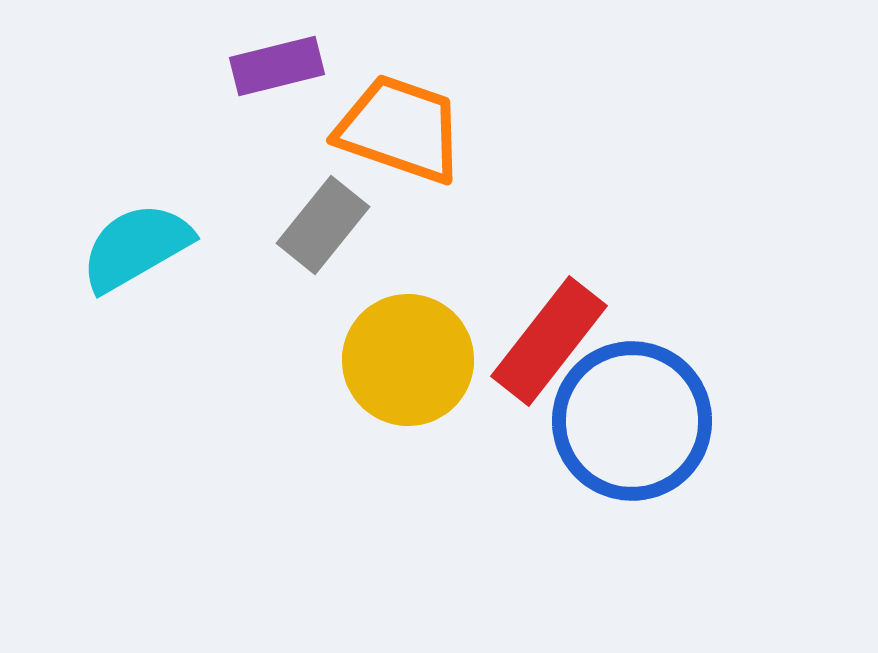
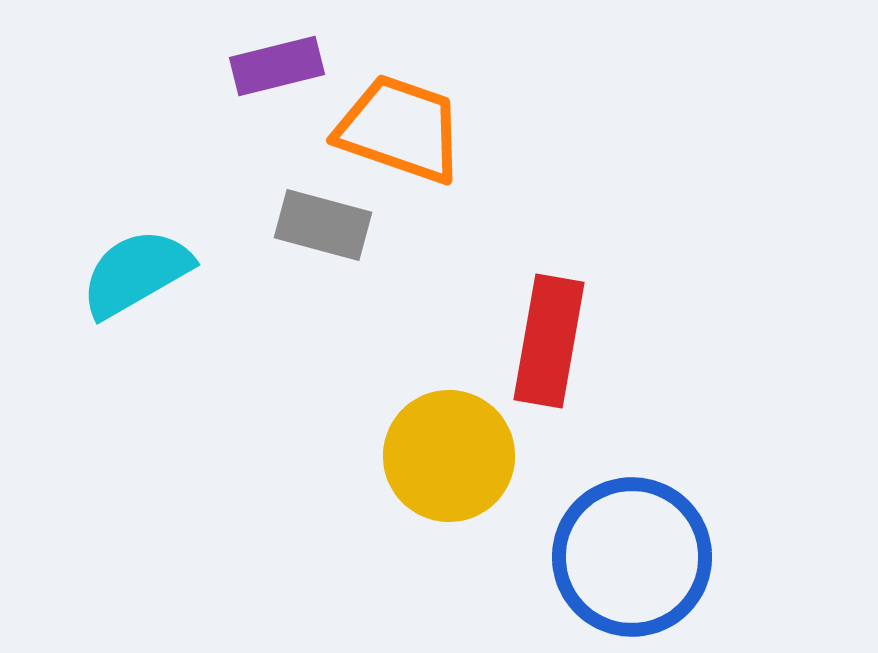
gray rectangle: rotated 66 degrees clockwise
cyan semicircle: moved 26 px down
red rectangle: rotated 28 degrees counterclockwise
yellow circle: moved 41 px right, 96 px down
blue circle: moved 136 px down
